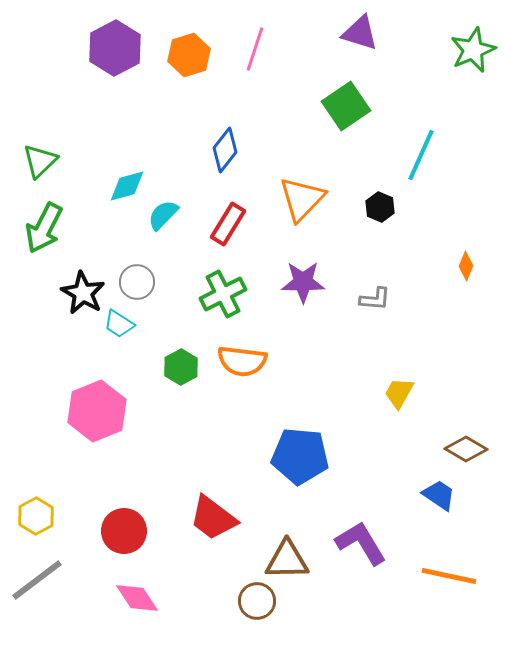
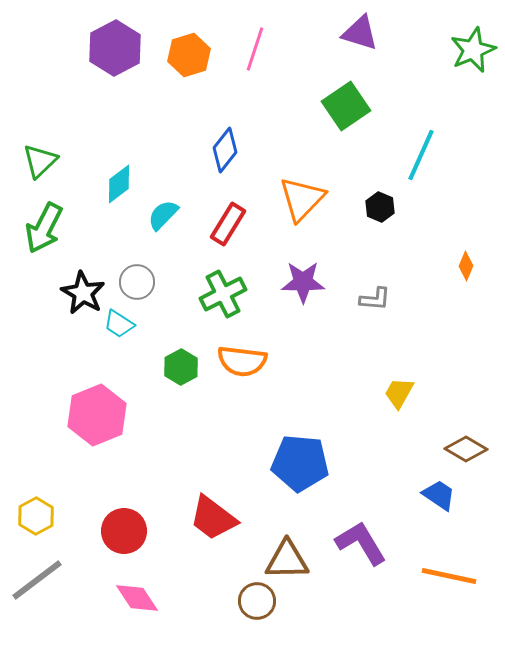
cyan diamond: moved 8 px left, 2 px up; rotated 21 degrees counterclockwise
pink hexagon: moved 4 px down
blue pentagon: moved 7 px down
